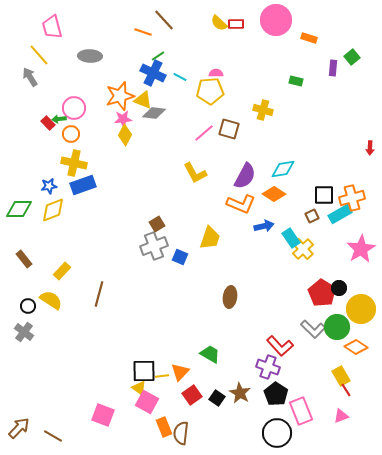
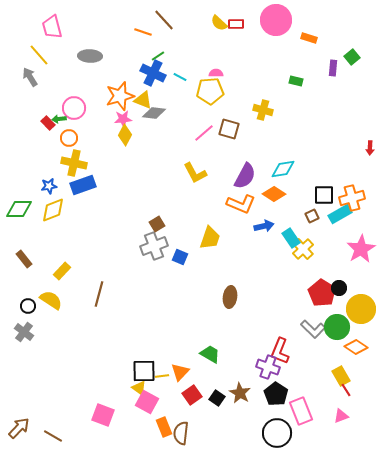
orange circle at (71, 134): moved 2 px left, 4 px down
red L-shape at (280, 346): moved 5 px down; rotated 64 degrees clockwise
